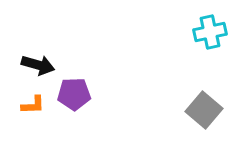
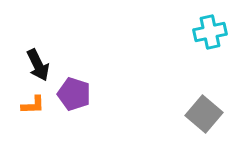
black arrow: rotated 48 degrees clockwise
purple pentagon: rotated 20 degrees clockwise
gray square: moved 4 px down
